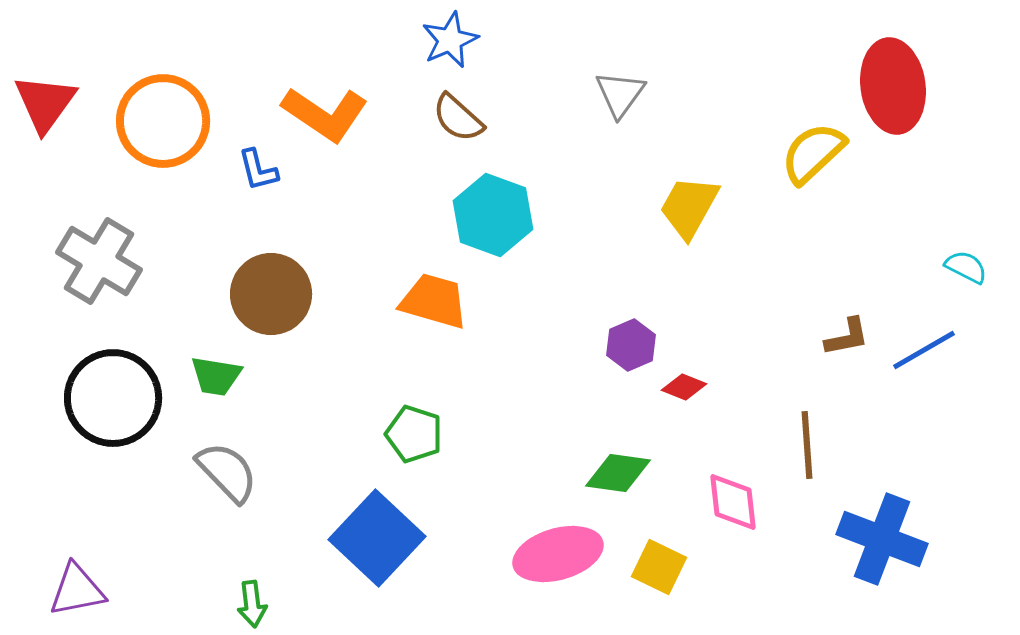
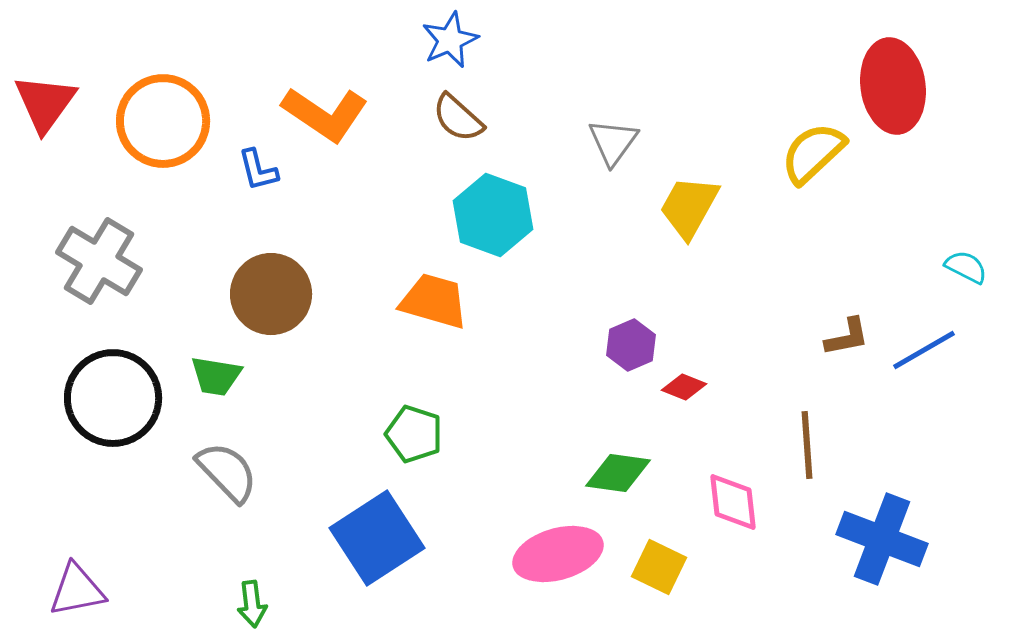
gray triangle: moved 7 px left, 48 px down
blue square: rotated 14 degrees clockwise
